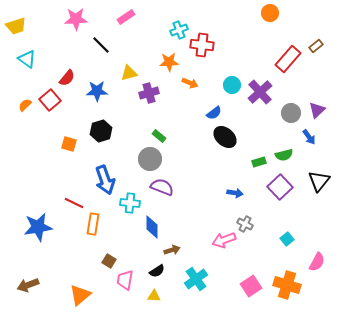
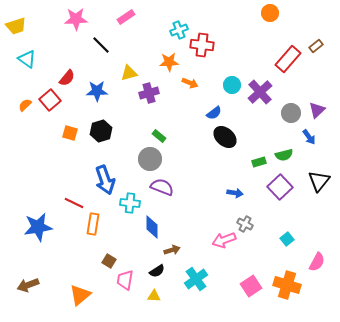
orange square at (69, 144): moved 1 px right, 11 px up
